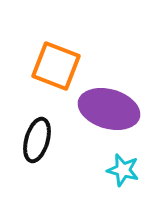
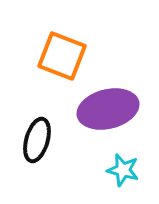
orange square: moved 6 px right, 10 px up
purple ellipse: moved 1 px left; rotated 30 degrees counterclockwise
